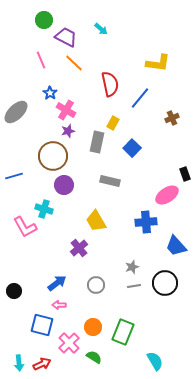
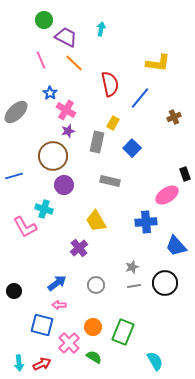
cyan arrow at (101, 29): rotated 120 degrees counterclockwise
brown cross at (172, 118): moved 2 px right, 1 px up
